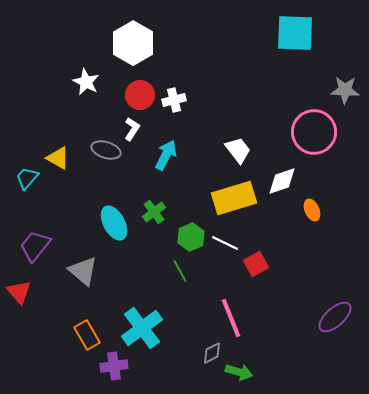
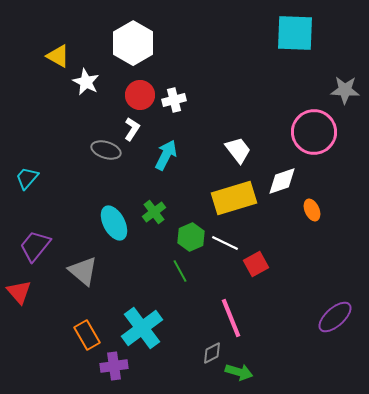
yellow triangle: moved 102 px up
